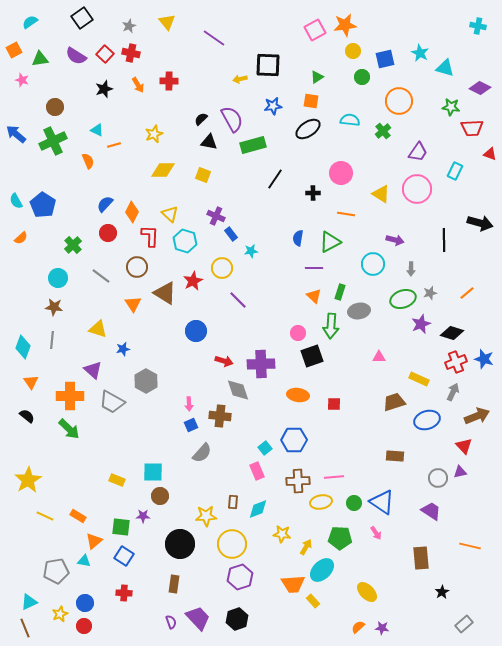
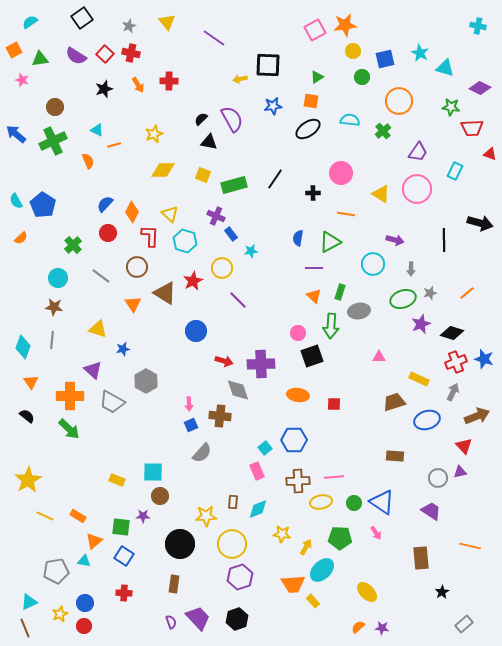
green rectangle at (253, 145): moved 19 px left, 40 px down
